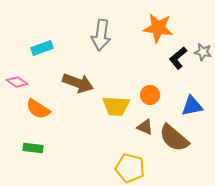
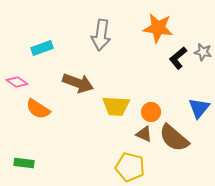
orange circle: moved 1 px right, 17 px down
blue triangle: moved 7 px right, 2 px down; rotated 40 degrees counterclockwise
brown triangle: moved 1 px left, 7 px down
green rectangle: moved 9 px left, 15 px down
yellow pentagon: moved 1 px up
